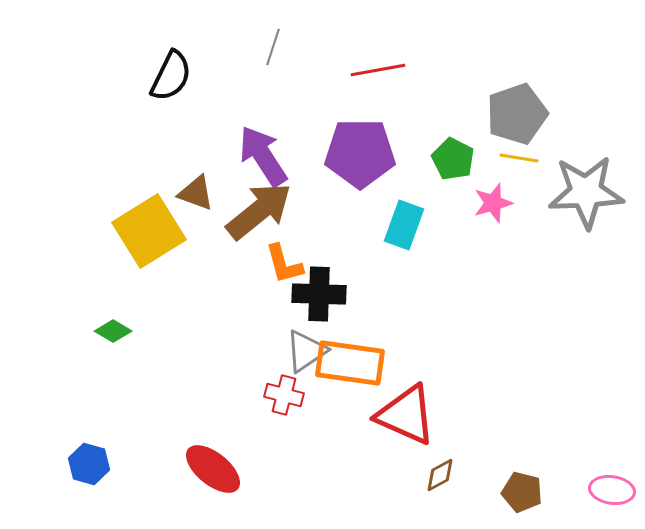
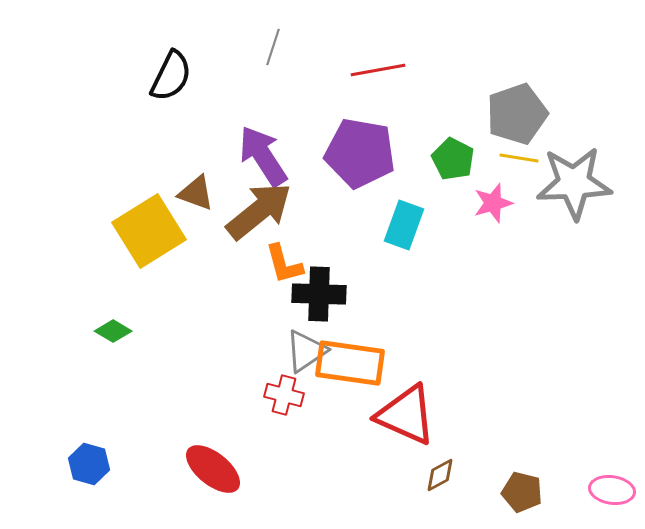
purple pentagon: rotated 10 degrees clockwise
gray star: moved 12 px left, 9 px up
